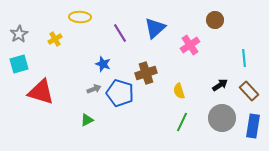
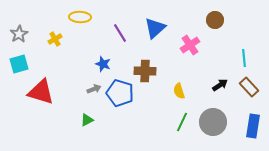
brown cross: moved 1 px left, 2 px up; rotated 20 degrees clockwise
brown rectangle: moved 4 px up
gray circle: moved 9 px left, 4 px down
